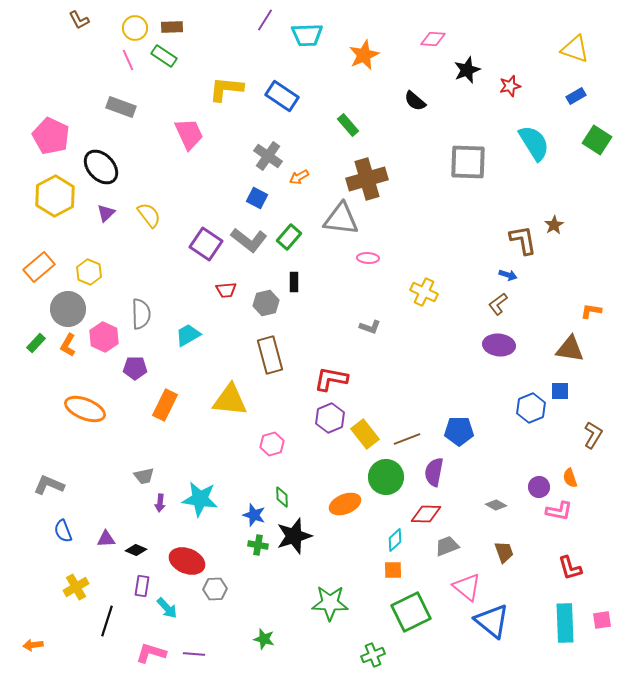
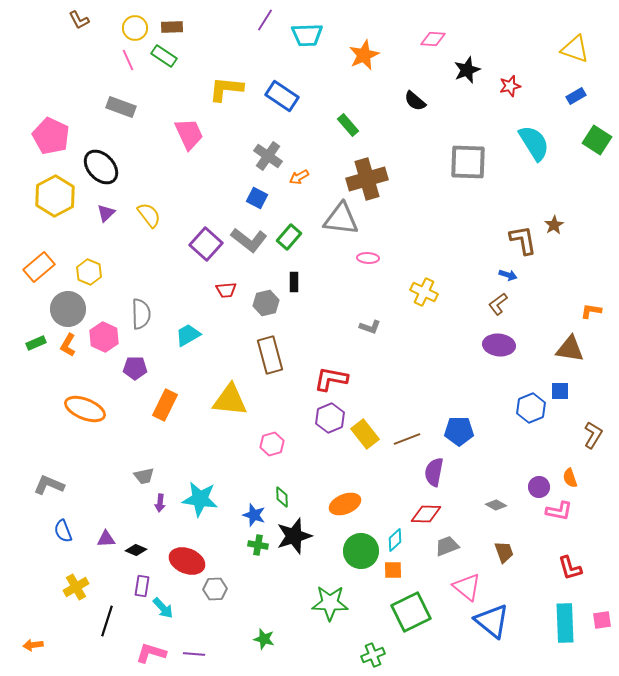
purple square at (206, 244): rotated 8 degrees clockwise
green rectangle at (36, 343): rotated 24 degrees clockwise
green circle at (386, 477): moved 25 px left, 74 px down
cyan arrow at (167, 608): moved 4 px left
